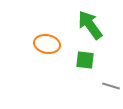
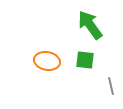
orange ellipse: moved 17 px down
gray line: rotated 60 degrees clockwise
